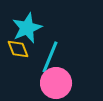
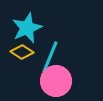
yellow diamond: moved 4 px right, 3 px down; rotated 35 degrees counterclockwise
pink circle: moved 2 px up
